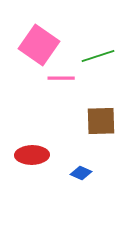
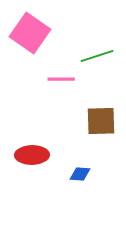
pink square: moved 9 px left, 12 px up
green line: moved 1 px left
pink line: moved 1 px down
blue diamond: moved 1 px left, 1 px down; rotated 20 degrees counterclockwise
